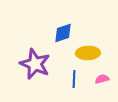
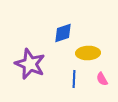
purple star: moved 5 px left
pink semicircle: rotated 104 degrees counterclockwise
